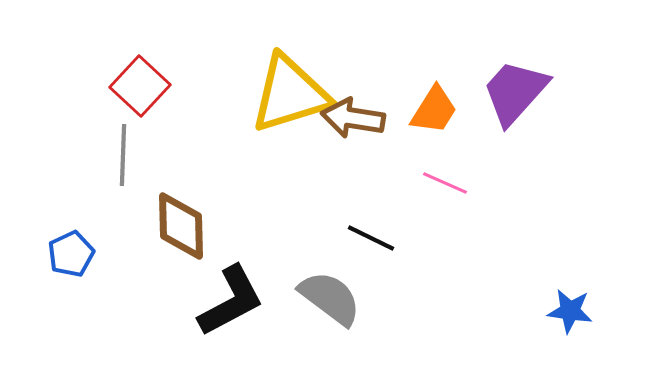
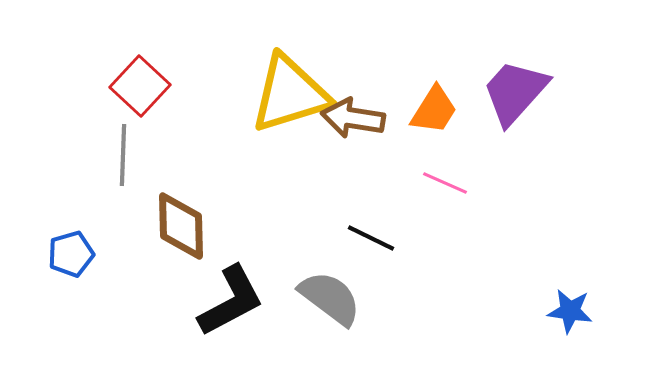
blue pentagon: rotated 9 degrees clockwise
